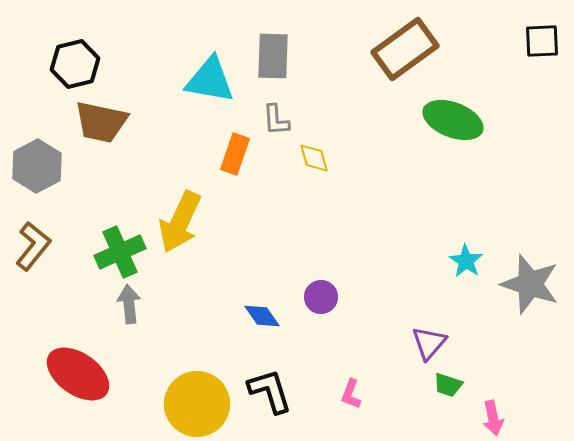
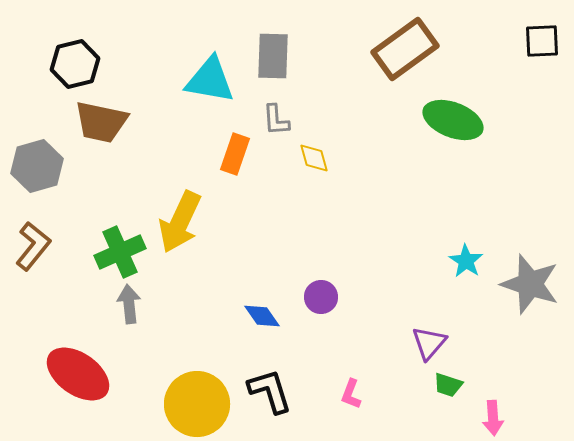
gray hexagon: rotated 12 degrees clockwise
pink arrow: rotated 8 degrees clockwise
